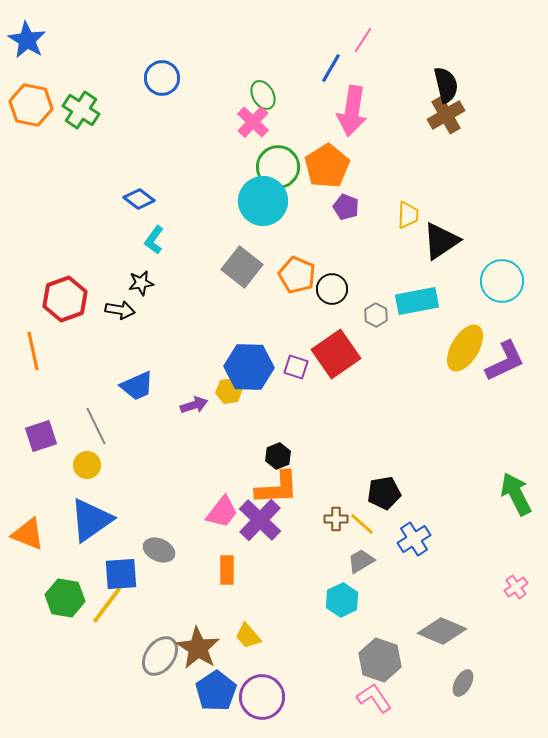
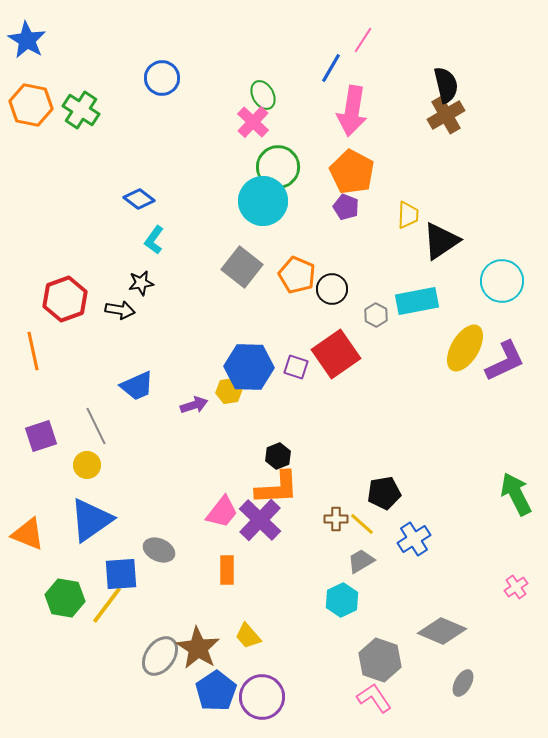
orange pentagon at (327, 166): moved 25 px right, 6 px down; rotated 12 degrees counterclockwise
